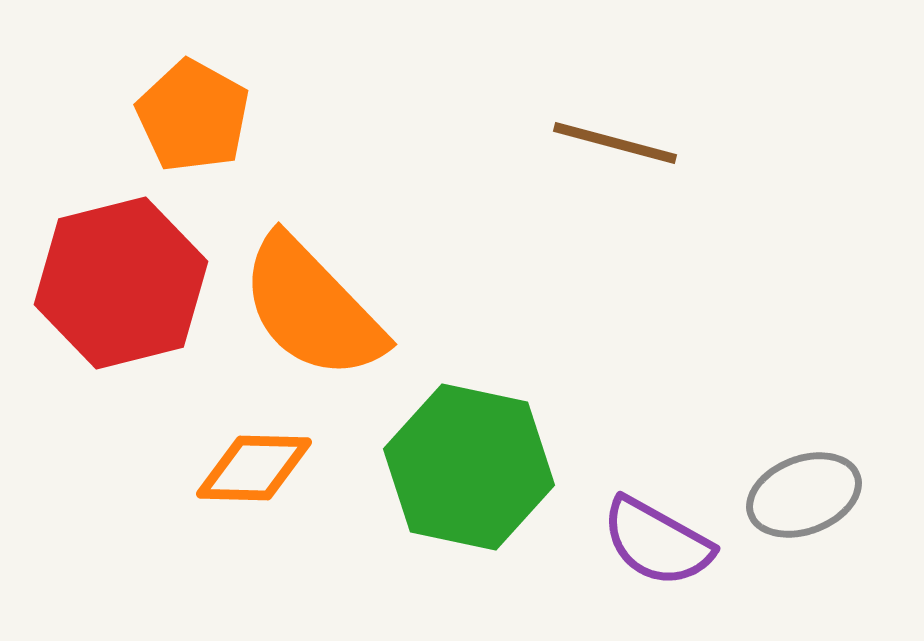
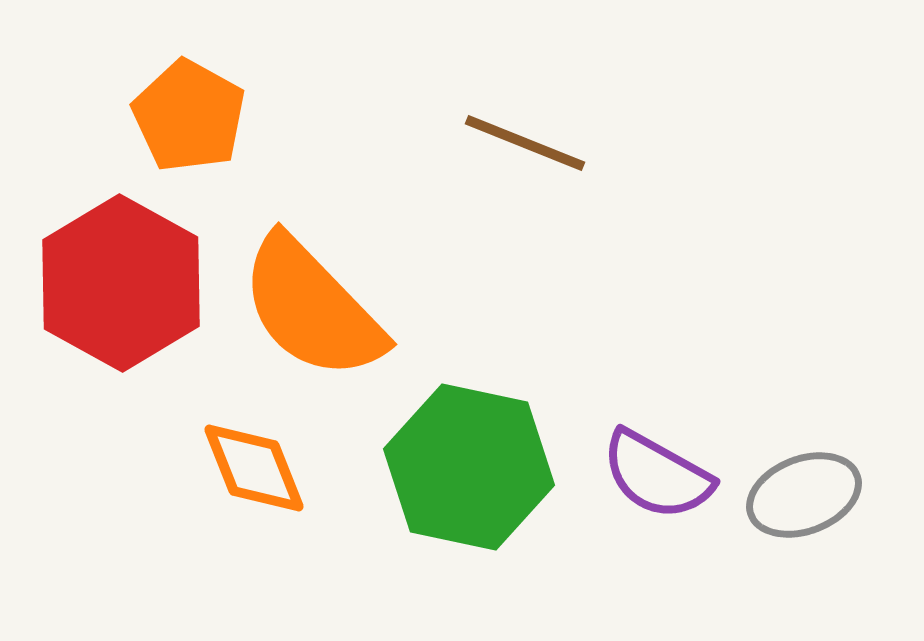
orange pentagon: moved 4 px left
brown line: moved 90 px left; rotated 7 degrees clockwise
red hexagon: rotated 17 degrees counterclockwise
orange diamond: rotated 67 degrees clockwise
purple semicircle: moved 67 px up
